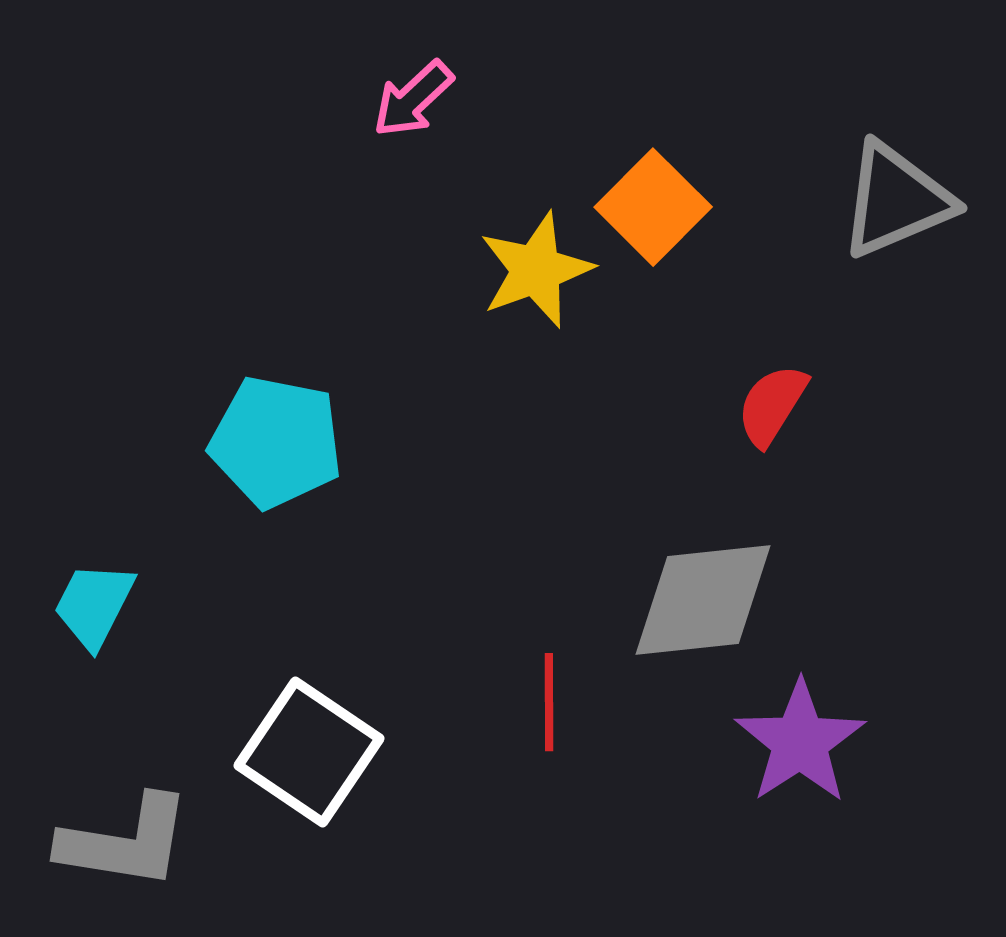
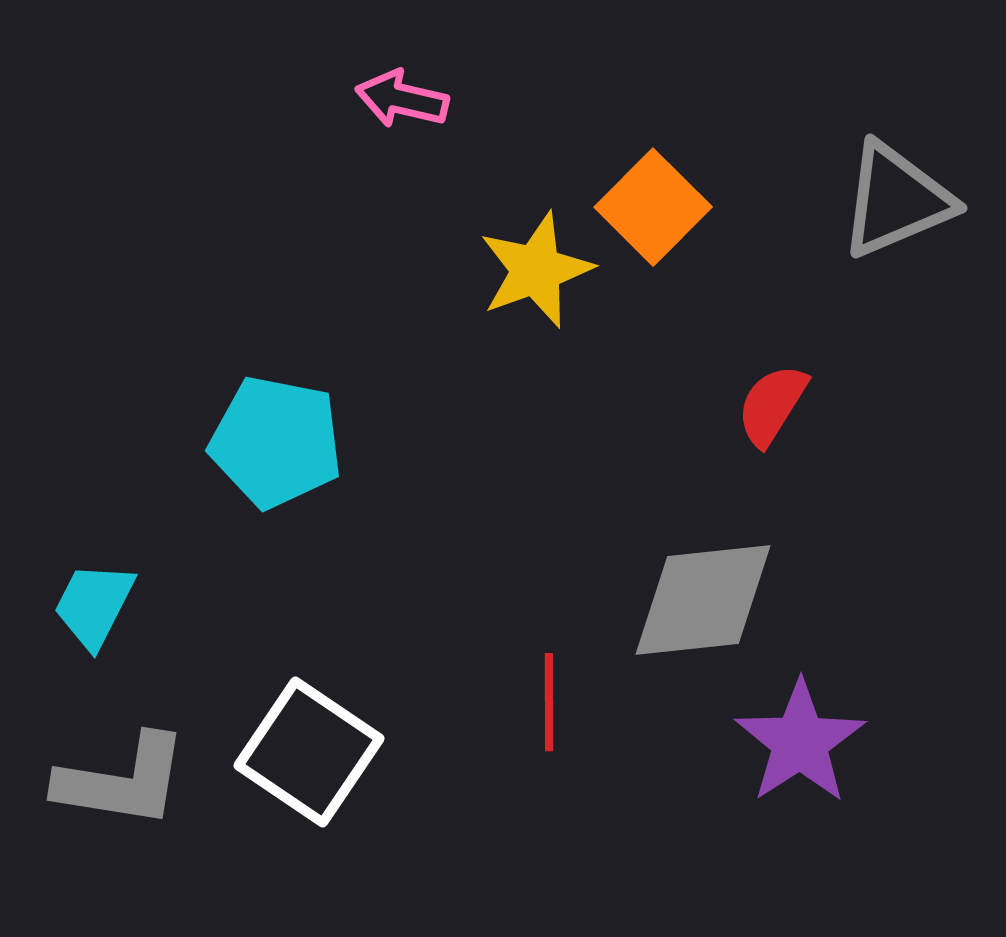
pink arrow: moved 11 px left; rotated 56 degrees clockwise
gray L-shape: moved 3 px left, 61 px up
